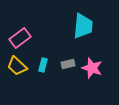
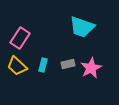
cyan trapezoid: moved 1 px left, 1 px down; rotated 104 degrees clockwise
pink rectangle: rotated 20 degrees counterclockwise
pink star: moved 1 px left; rotated 25 degrees clockwise
